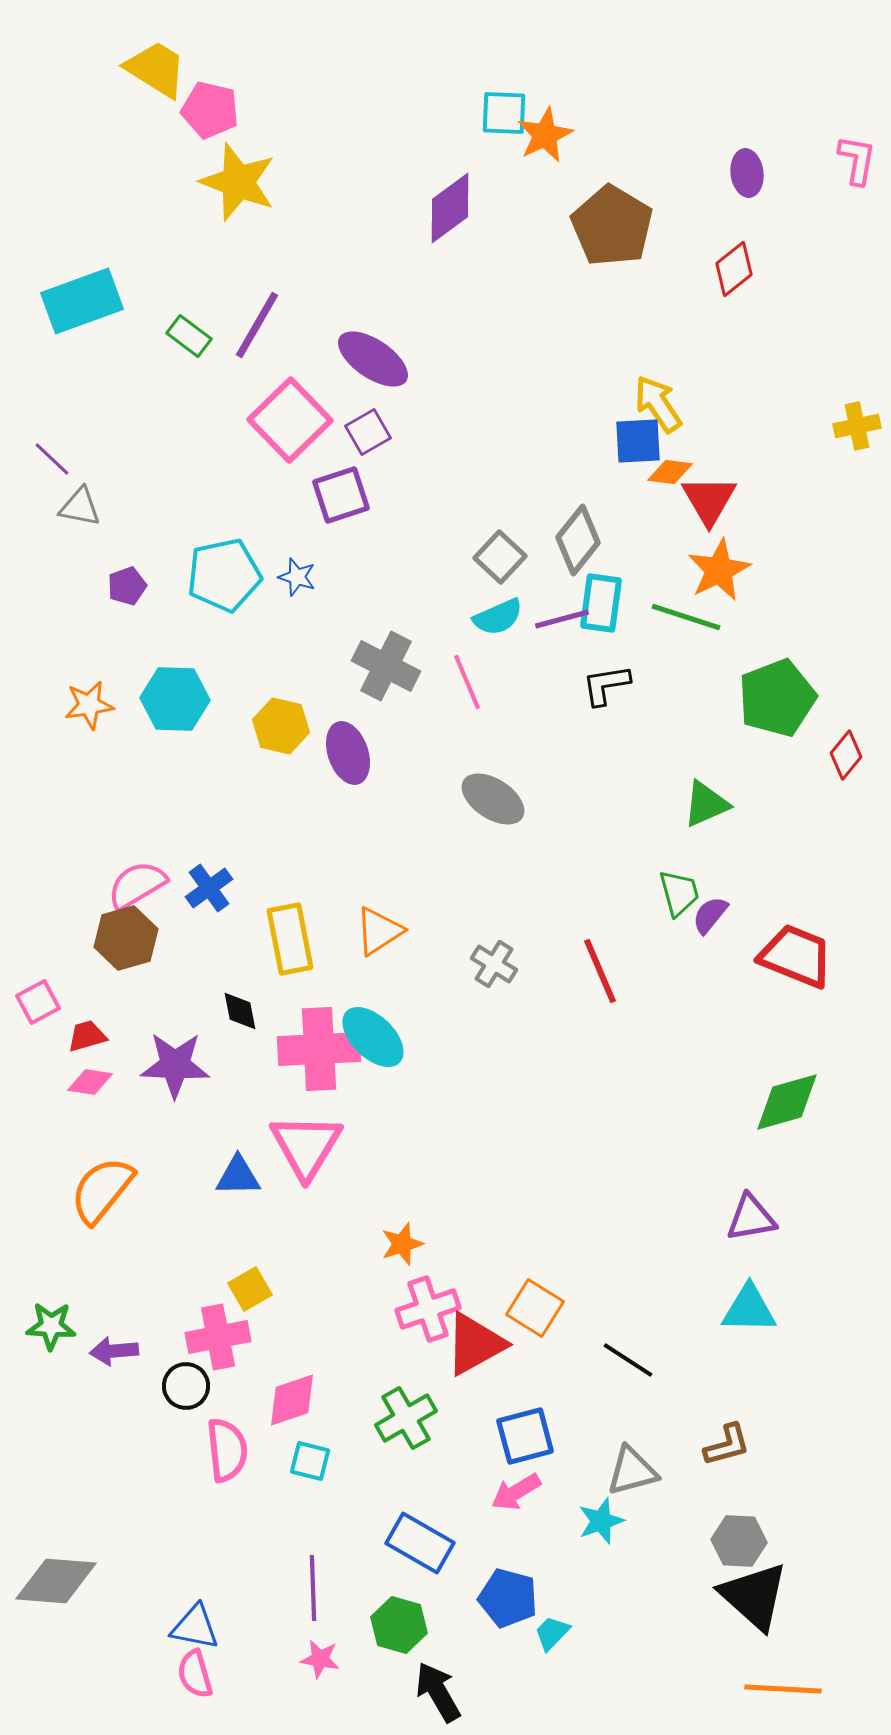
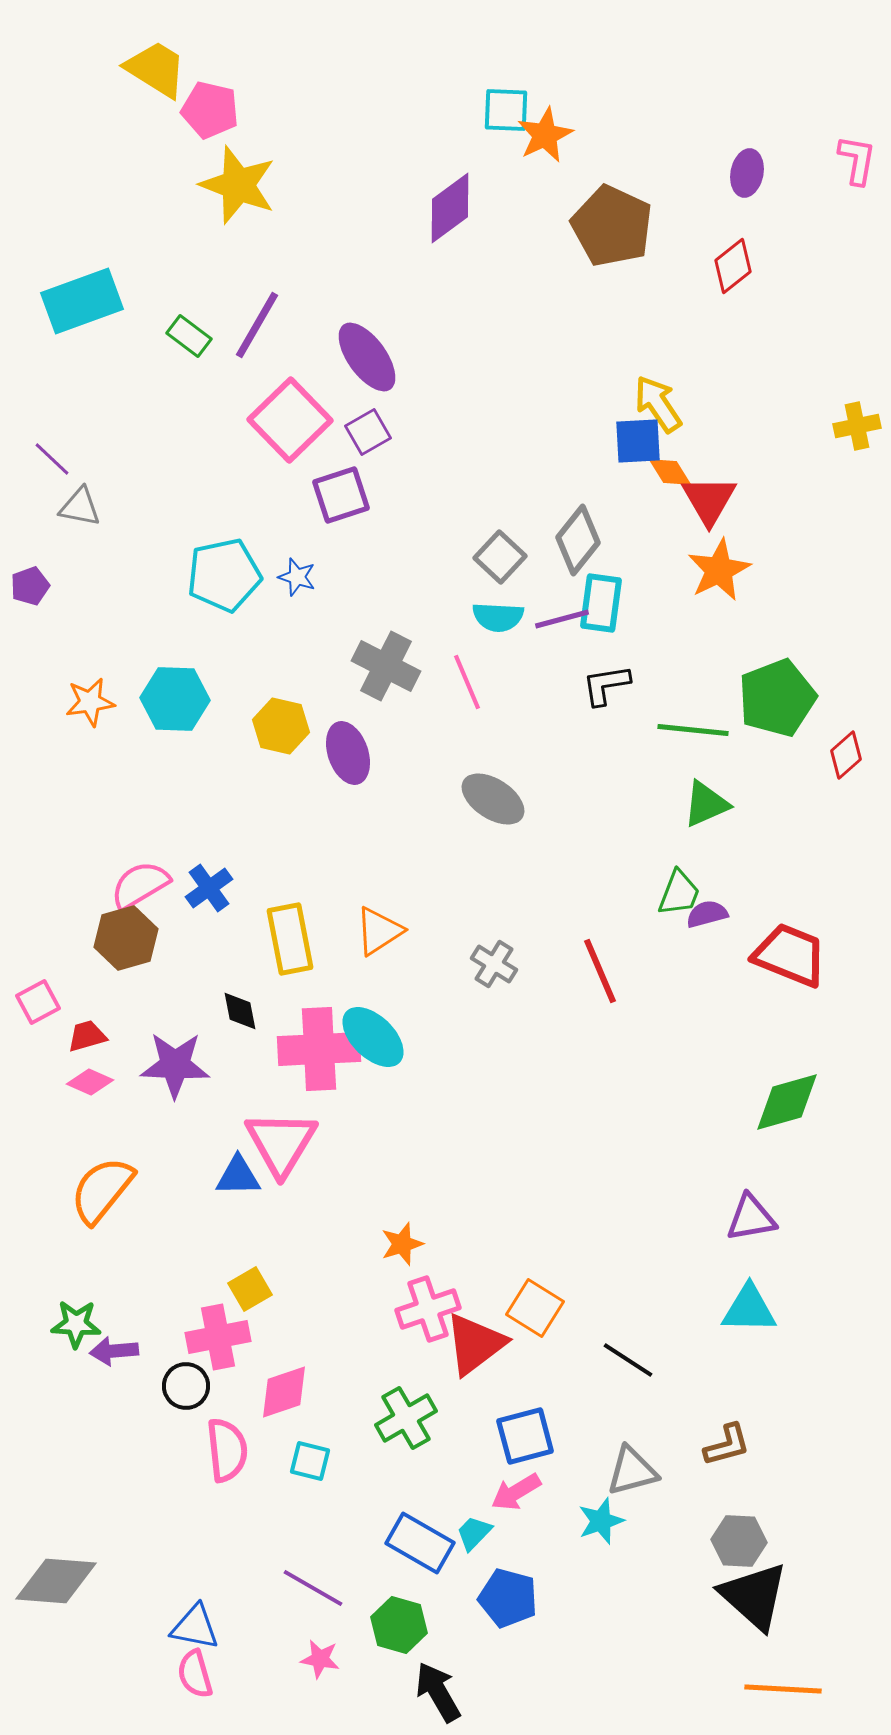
cyan square at (504, 113): moved 2 px right, 3 px up
purple ellipse at (747, 173): rotated 18 degrees clockwise
yellow star at (238, 182): moved 3 px down
brown pentagon at (612, 226): rotated 6 degrees counterclockwise
red diamond at (734, 269): moved 1 px left, 3 px up
purple ellipse at (373, 359): moved 6 px left, 2 px up; rotated 20 degrees clockwise
orange diamond at (670, 472): rotated 51 degrees clockwise
purple pentagon at (127, 586): moved 97 px left
cyan semicircle at (498, 617): rotated 27 degrees clockwise
green line at (686, 617): moved 7 px right, 113 px down; rotated 12 degrees counterclockwise
orange star at (89, 705): moved 1 px right, 3 px up
red diamond at (846, 755): rotated 9 degrees clockwise
pink semicircle at (137, 885): moved 3 px right
green trapezoid at (679, 893): rotated 36 degrees clockwise
purple semicircle at (710, 915): moved 3 px left, 1 px up; rotated 36 degrees clockwise
red trapezoid at (796, 956): moved 6 px left, 1 px up
pink diamond at (90, 1082): rotated 15 degrees clockwise
pink triangle at (306, 1146): moved 25 px left, 3 px up
green star at (51, 1326): moved 25 px right, 2 px up
red triangle at (475, 1344): rotated 8 degrees counterclockwise
pink diamond at (292, 1400): moved 8 px left, 8 px up
purple line at (313, 1588): rotated 58 degrees counterclockwise
cyan trapezoid at (552, 1633): moved 78 px left, 100 px up
